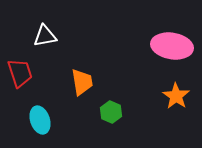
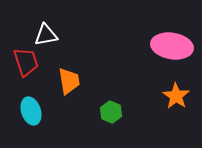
white triangle: moved 1 px right, 1 px up
red trapezoid: moved 6 px right, 11 px up
orange trapezoid: moved 13 px left, 1 px up
cyan ellipse: moved 9 px left, 9 px up
